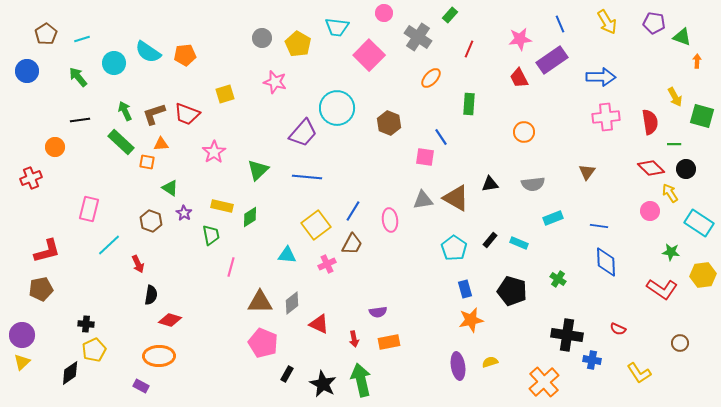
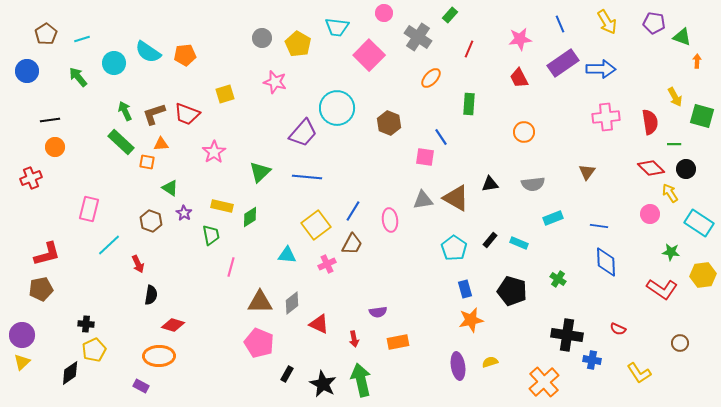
purple rectangle at (552, 60): moved 11 px right, 3 px down
blue arrow at (601, 77): moved 8 px up
black line at (80, 120): moved 30 px left
green triangle at (258, 170): moved 2 px right, 2 px down
pink circle at (650, 211): moved 3 px down
red L-shape at (47, 251): moved 3 px down
red diamond at (170, 320): moved 3 px right, 5 px down
orange rectangle at (389, 342): moved 9 px right
pink pentagon at (263, 343): moved 4 px left
